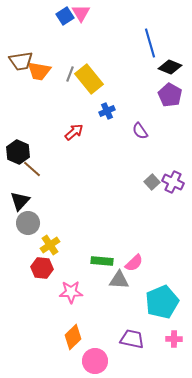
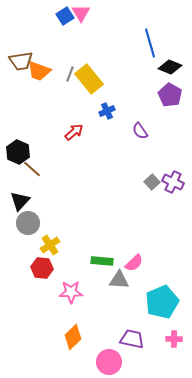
orange trapezoid: rotated 10 degrees clockwise
pink circle: moved 14 px right, 1 px down
